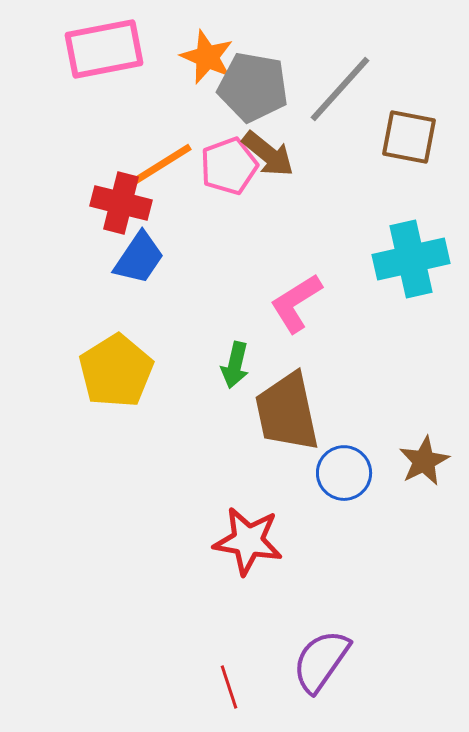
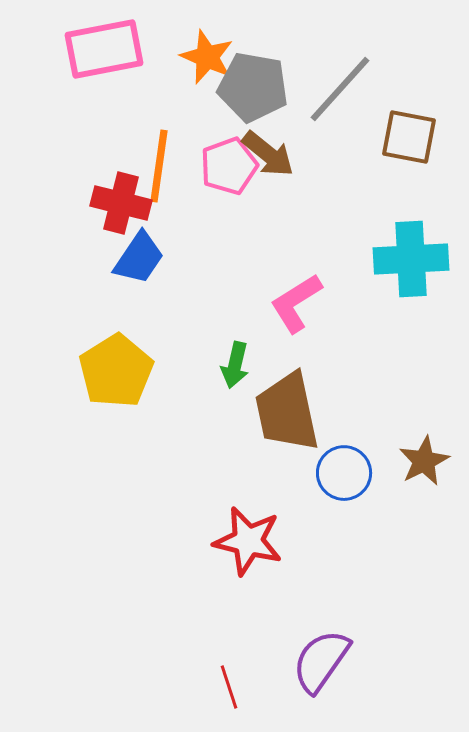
orange line: rotated 50 degrees counterclockwise
cyan cross: rotated 10 degrees clockwise
red star: rotated 4 degrees clockwise
